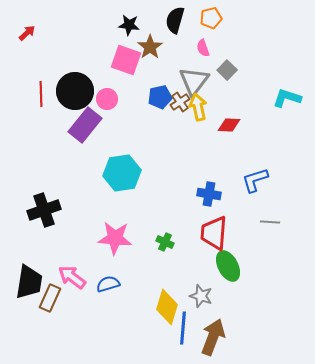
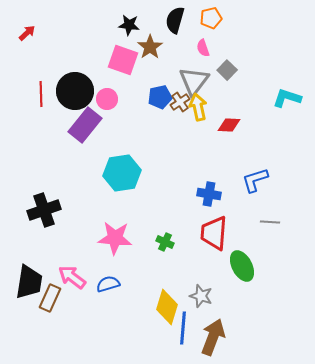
pink square: moved 3 px left
green ellipse: moved 14 px right
